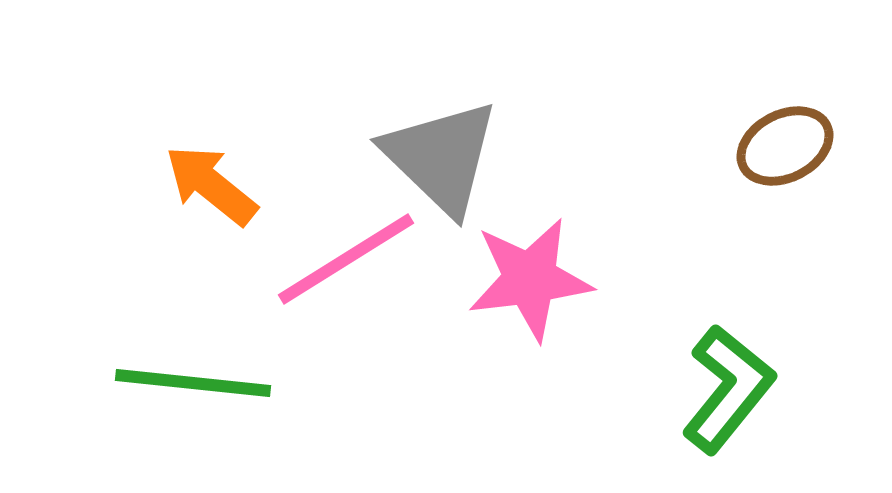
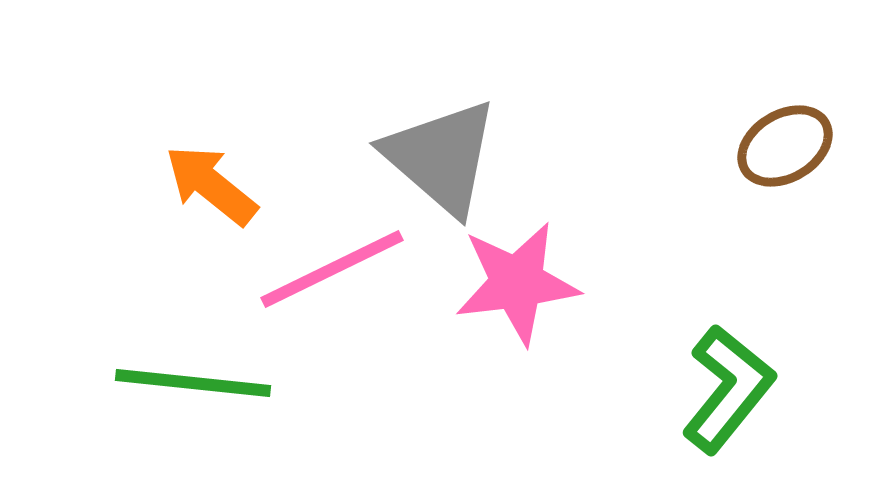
brown ellipse: rotated 4 degrees counterclockwise
gray triangle: rotated 3 degrees counterclockwise
pink line: moved 14 px left, 10 px down; rotated 6 degrees clockwise
pink star: moved 13 px left, 4 px down
